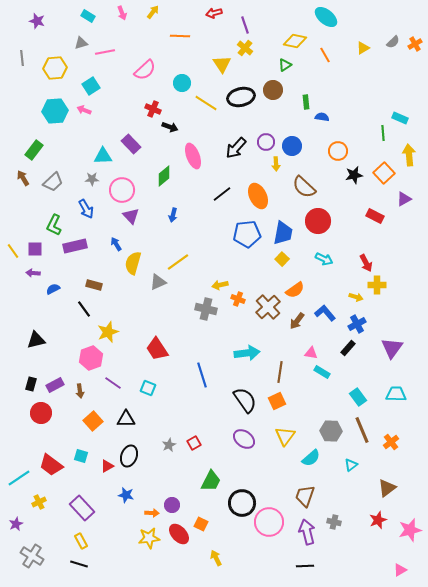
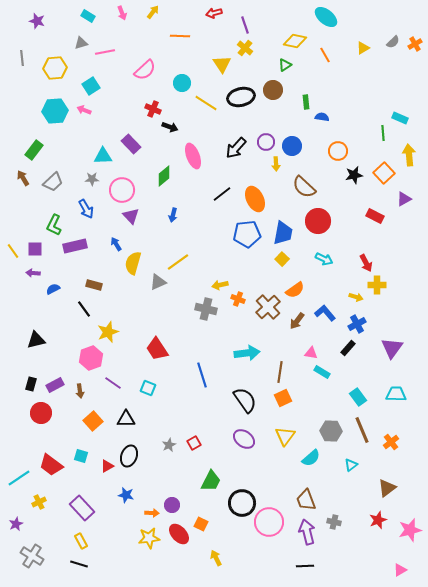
orange ellipse at (258, 196): moved 3 px left, 3 px down
orange square at (277, 401): moved 6 px right, 3 px up
brown trapezoid at (305, 496): moved 1 px right, 4 px down; rotated 40 degrees counterclockwise
